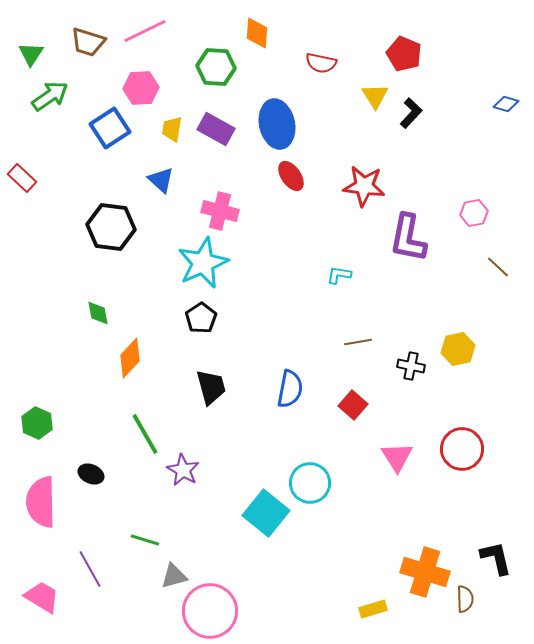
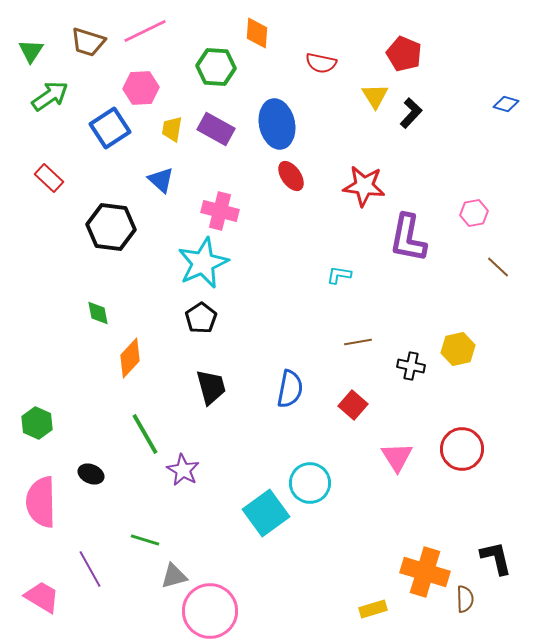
green triangle at (31, 54): moved 3 px up
red rectangle at (22, 178): moved 27 px right
cyan square at (266, 513): rotated 15 degrees clockwise
